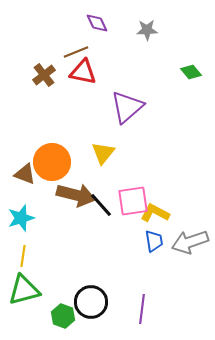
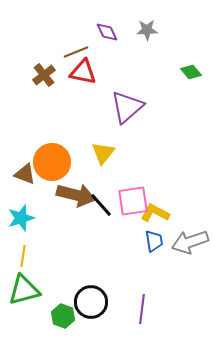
purple diamond: moved 10 px right, 9 px down
